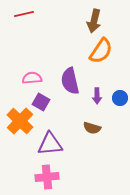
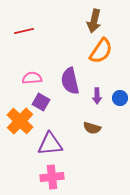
red line: moved 17 px down
pink cross: moved 5 px right
